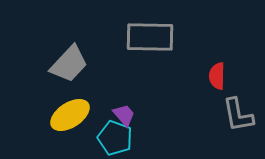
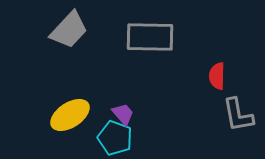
gray trapezoid: moved 34 px up
purple trapezoid: moved 1 px left, 1 px up
